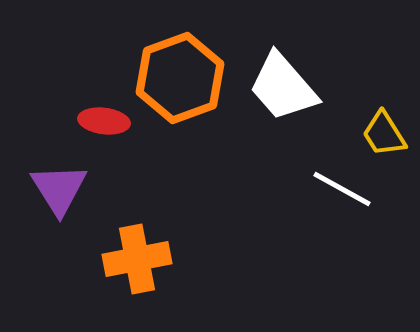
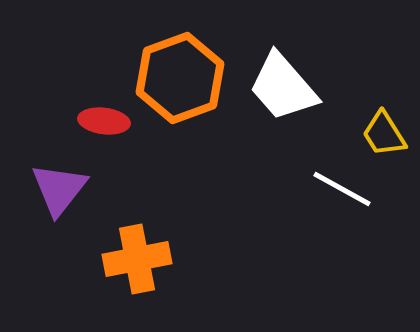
purple triangle: rotated 10 degrees clockwise
